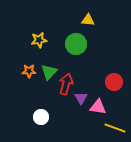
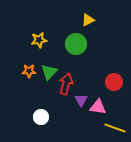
yellow triangle: rotated 32 degrees counterclockwise
purple triangle: moved 2 px down
